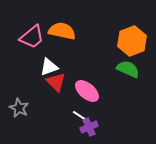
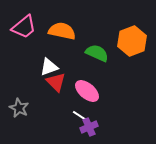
pink trapezoid: moved 8 px left, 10 px up
green semicircle: moved 31 px left, 16 px up
